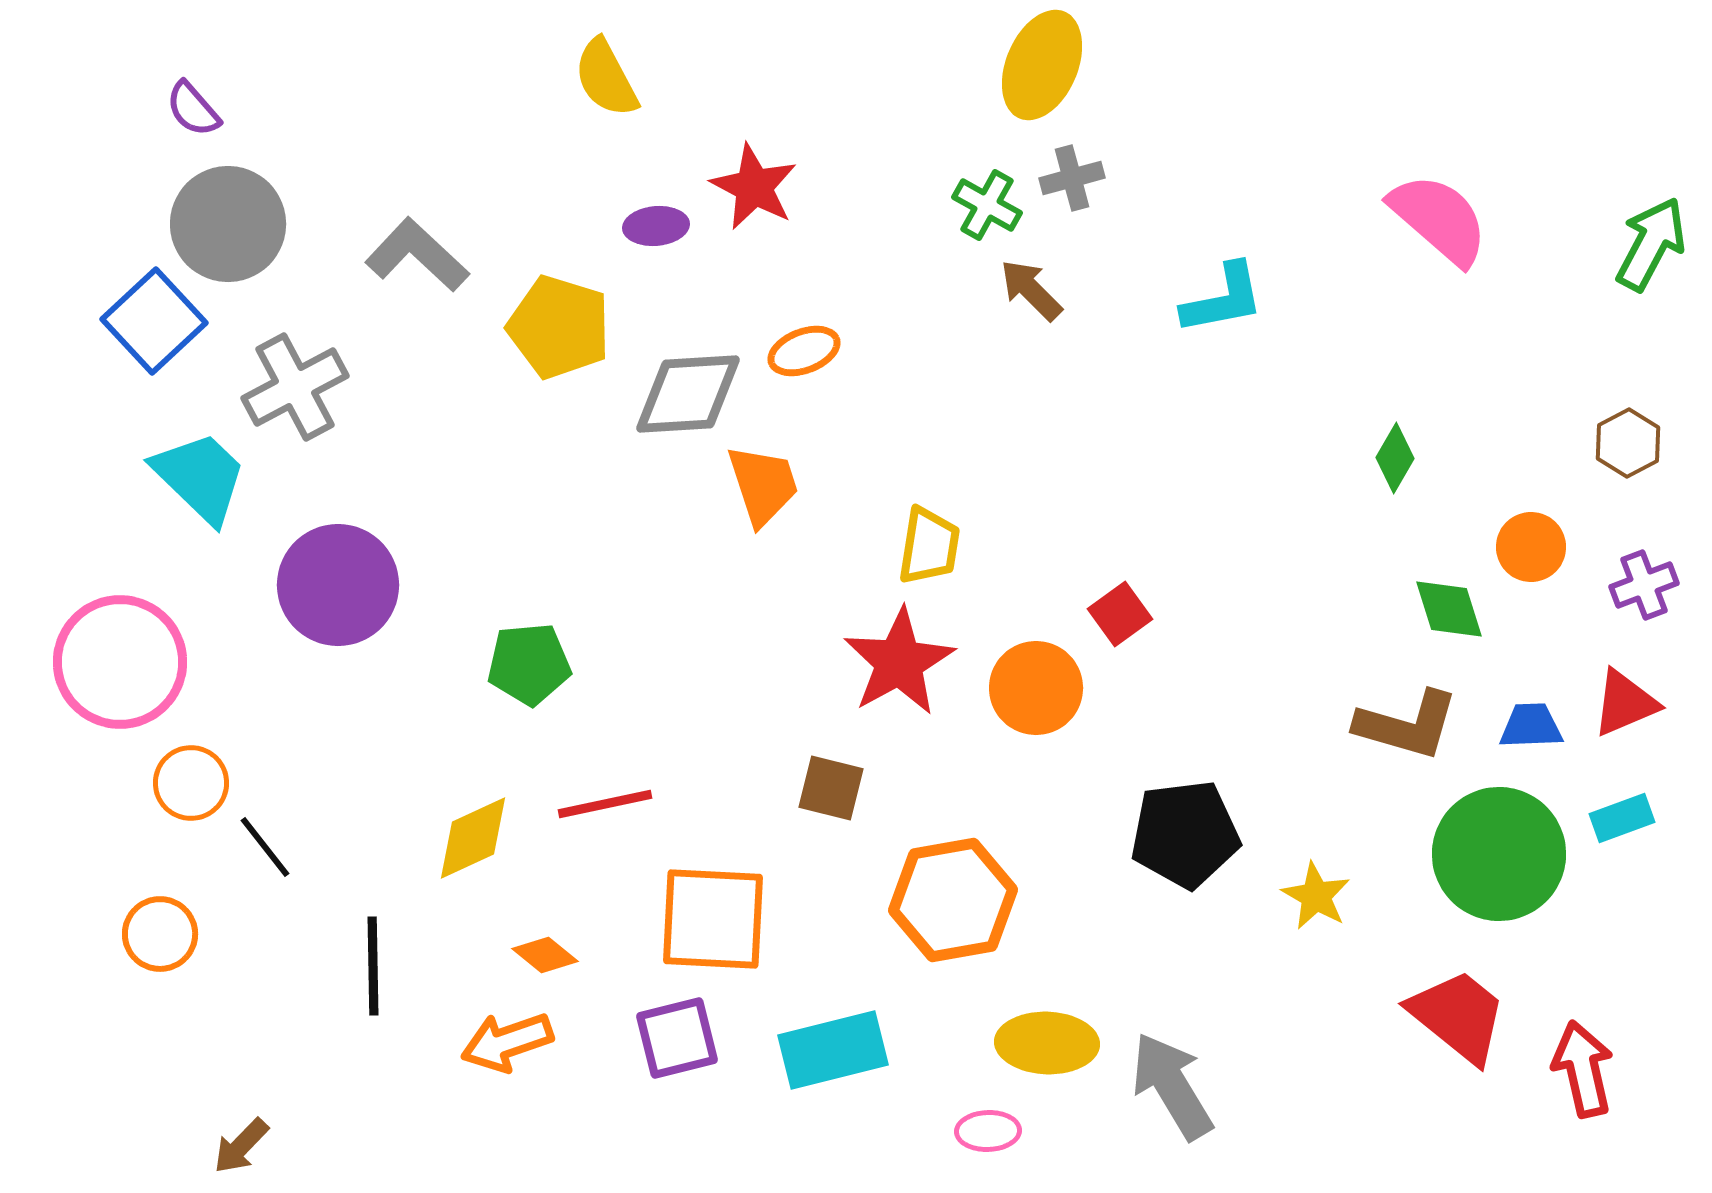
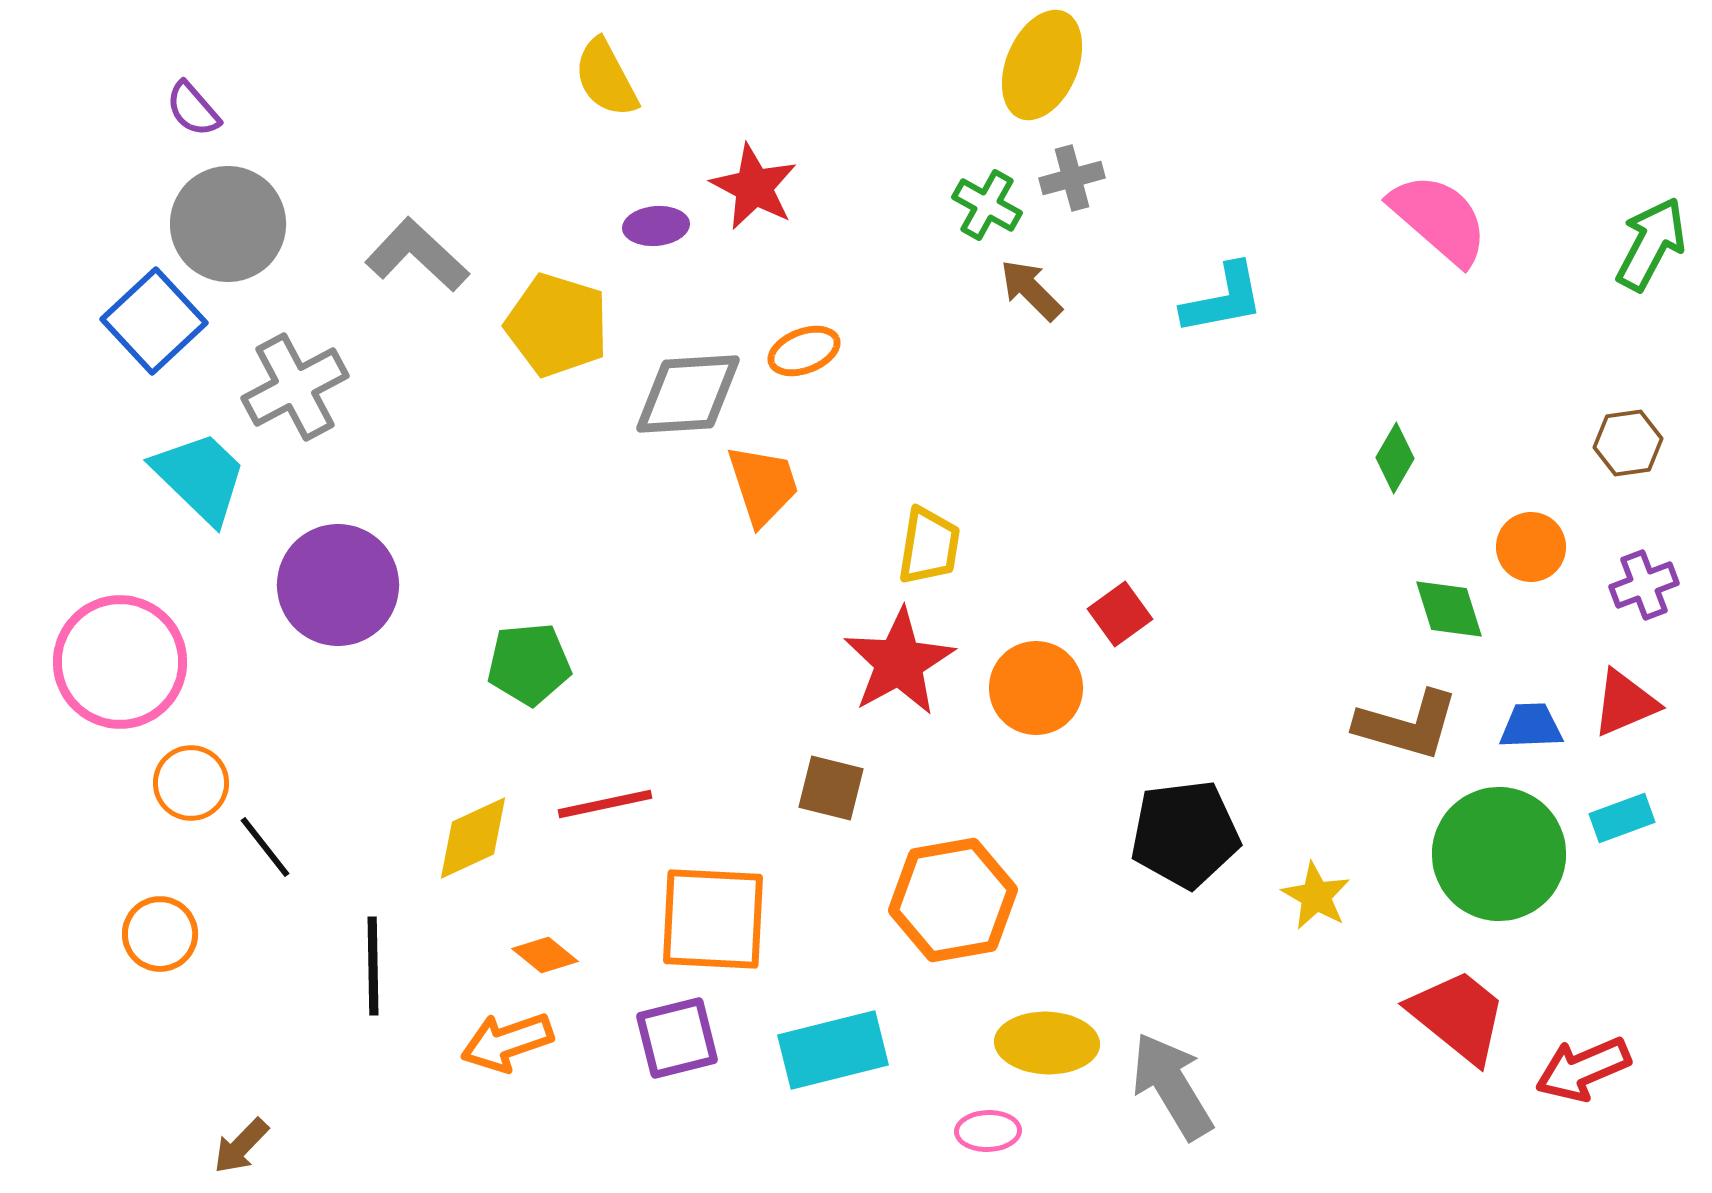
yellow pentagon at (559, 327): moved 2 px left, 2 px up
brown hexagon at (1628, 443): rotated 20 degrees clockwise
red arrow at (1583, 1069): rotated 100 degrees counterclockwise
